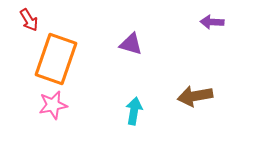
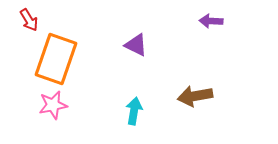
purple arrow: moved 1 px left, 1 px up
purple triangle: moved 5 px right, 1 px down; rotated 10 degrees clockwise
